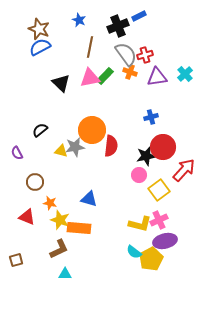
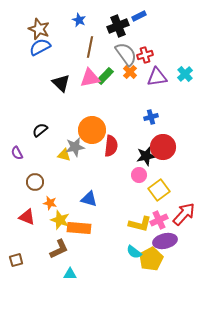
orange cross: rotated 24 degrees clockwise
yellow triangle: moved 3 px right, 4 px down
red arrow: moved 44 px down
cyan triangle: moved 5 px right
